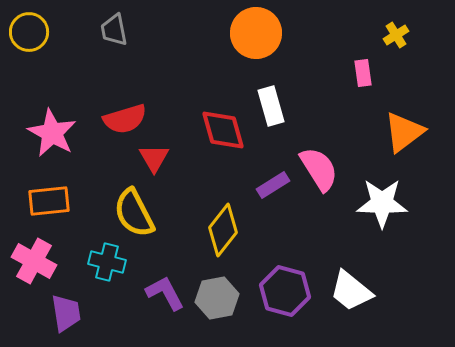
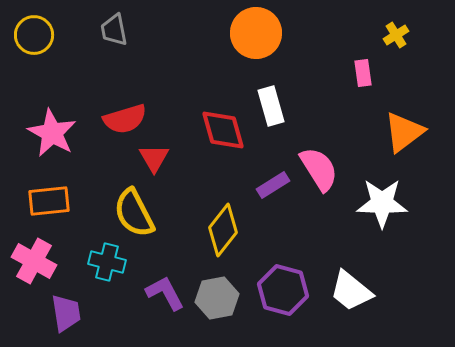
yellow circle: moved 5 px right, 3 px down
purple hexagon: moved 2 px left, 1 px up
